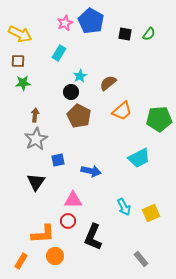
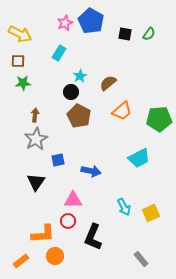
orange rectangle: rotated 21 degrees clockwise
